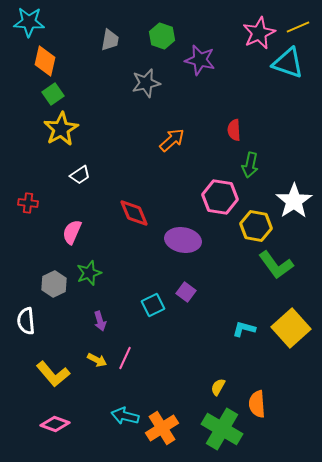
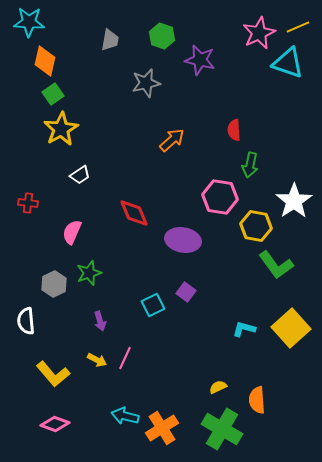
yellow semicircle: rotated 36 degrees clockwise
orange semicircle: moved 4 px up
